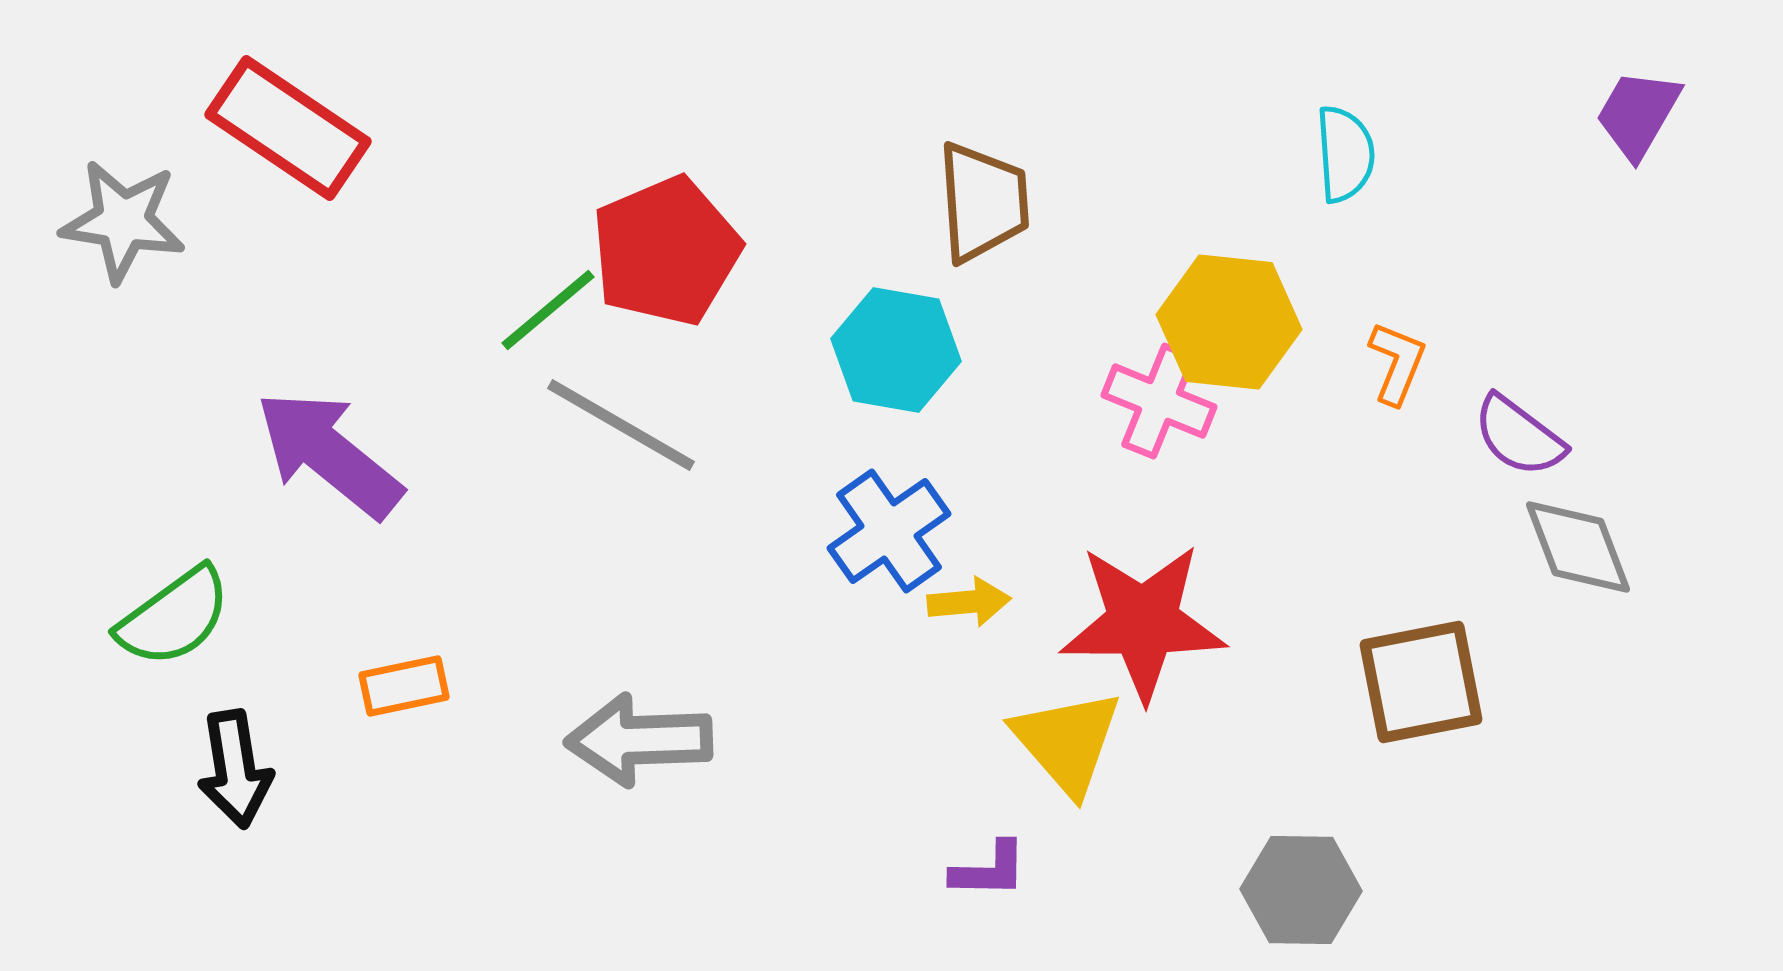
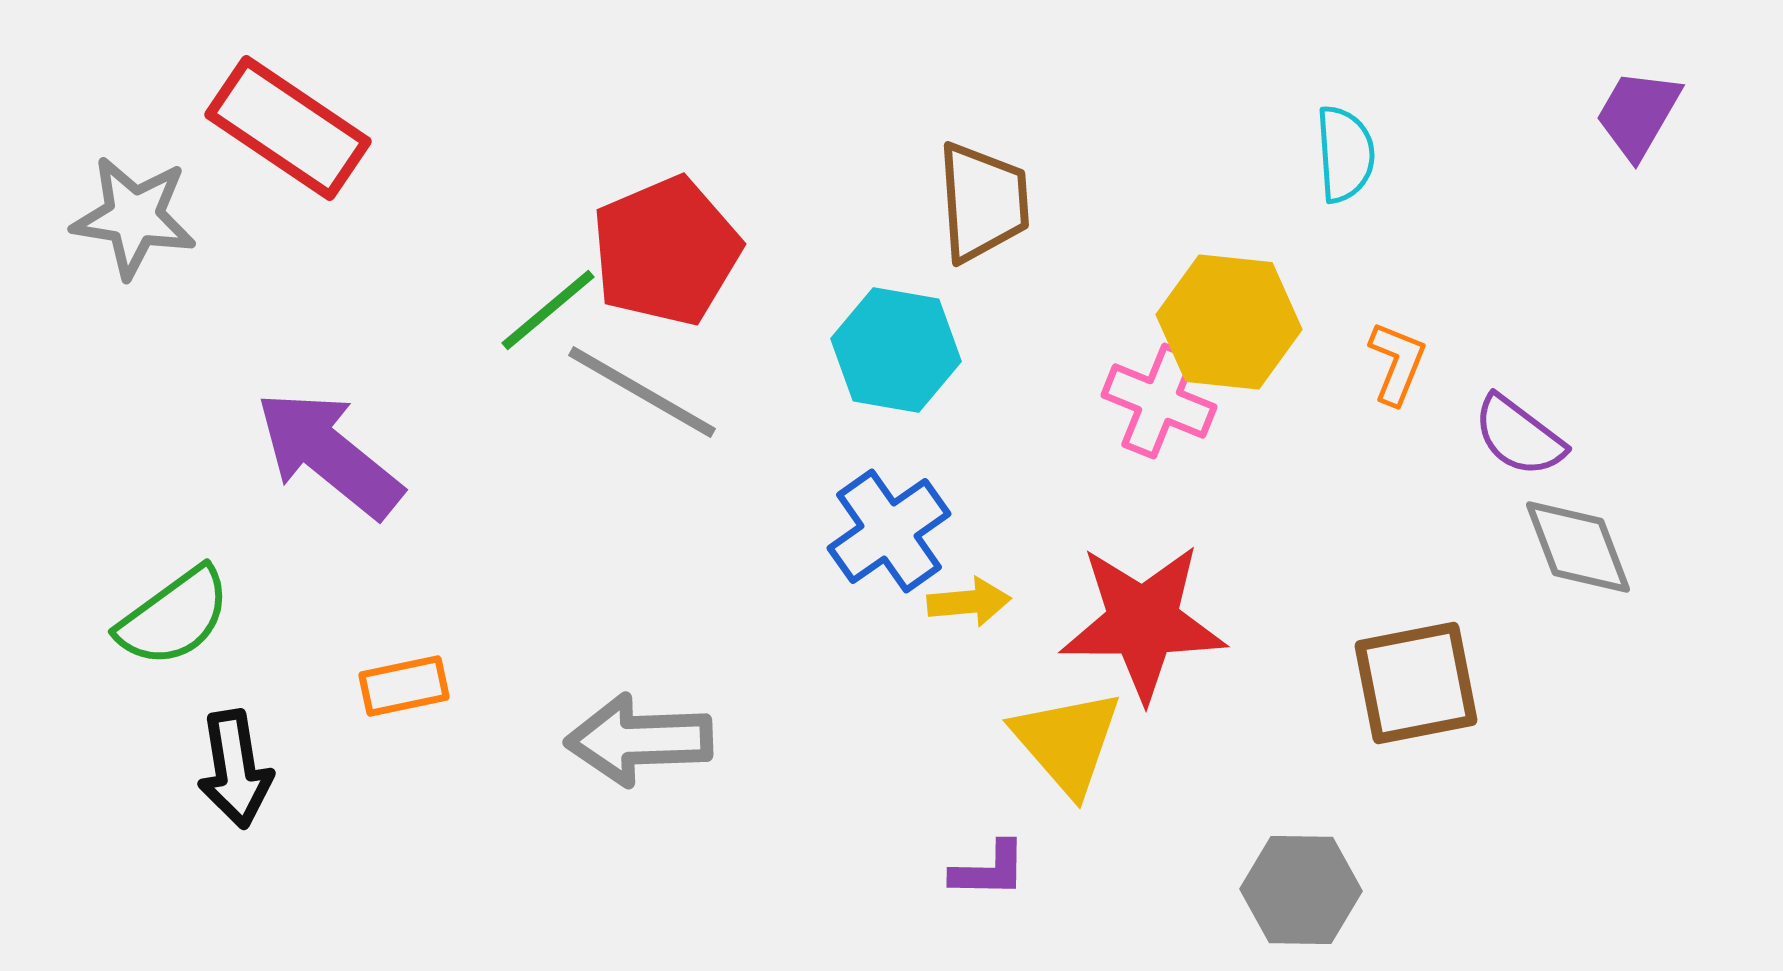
gray star: moved 11 px right, 4 px up
gray line: moved 21 px right, 33 px up
brown square: moved 5 px left, 1 px down
